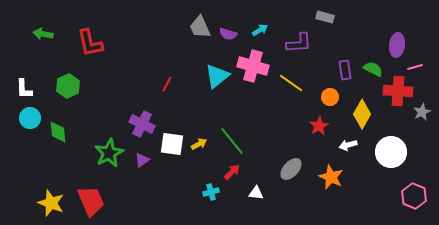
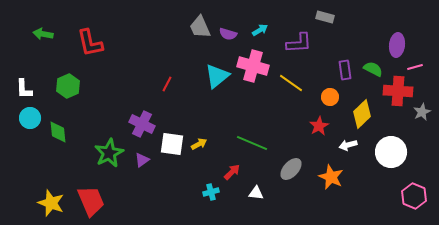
yellow diamond: rotated 16 degrees clockwise
green line: moved 20 px right, 2 px down; rotated 28 degrees counterclockwise
